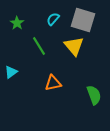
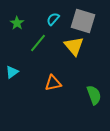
gray square: moved 1 px down
green line: moved 1 px left, 3 px up; rotated 72 degrees clockwise
cyan triangle: moved 1 px right
